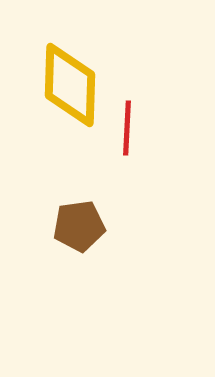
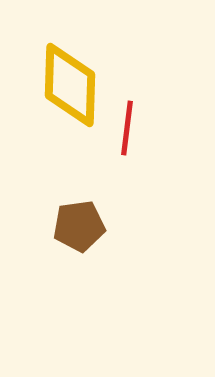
red line: rotated 4 degrees clockwise
